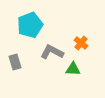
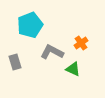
orange cross: rotated 16 degrees clockwise
green triangle: rotated 21 degrees clockwise
